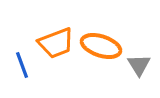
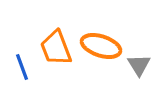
orange trapezoid: moved 5 px down; rotated 90 degrees clockwise
blue line: moved 2 px down
